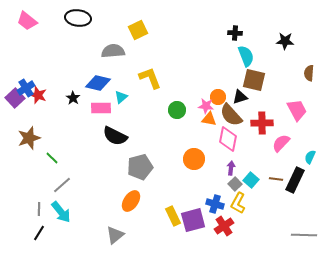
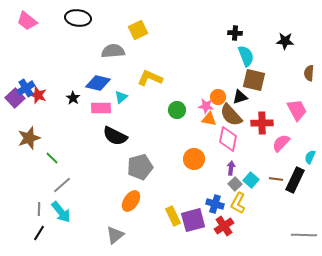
yellow L-shape at (150, 78): rotated 45 degrees counterclockwise
